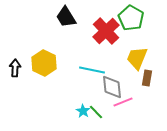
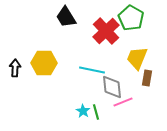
yellow hexagon: rotated 25 degrees counterclockwise
green line: rotated 28 degrees clockwise
